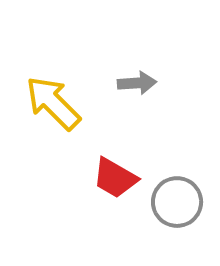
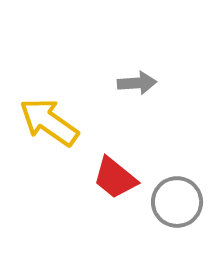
yellow arrow: moved 4 px left, 19 px down; rotated 10 degrees counterclockwise
red trapezoid: rotated 9 degrees clockwise
